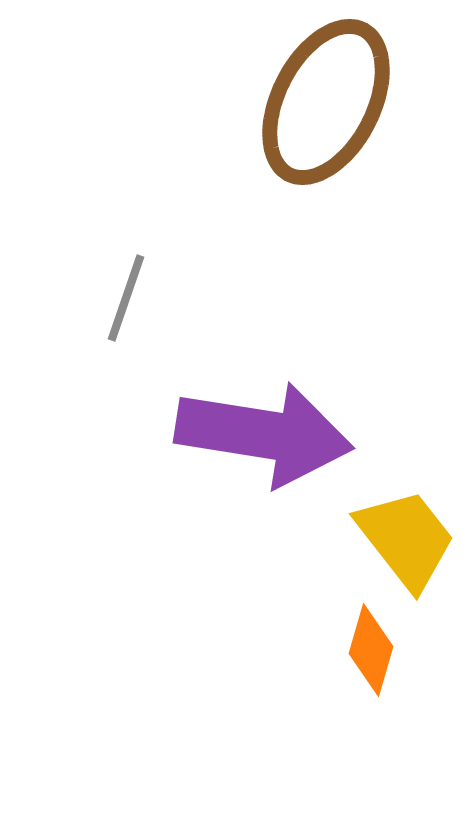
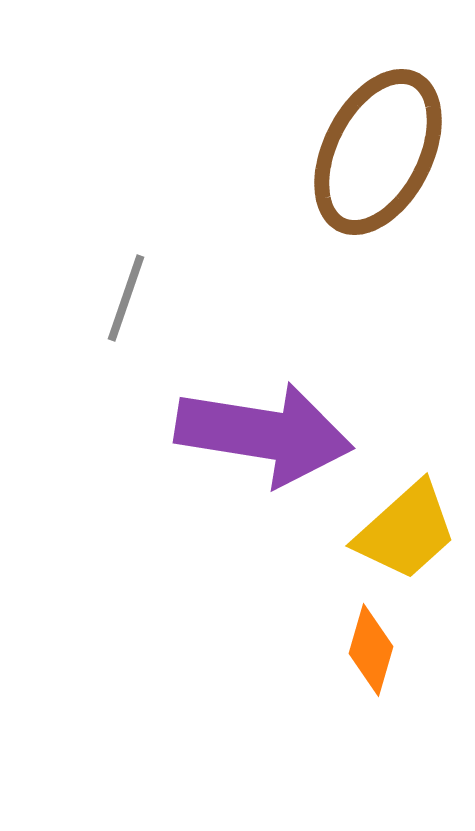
brown ellipse: moved 52 px right, 50 px down
yellow trapezoid: moved 8 px up; rotated 86 degrees clockwise
